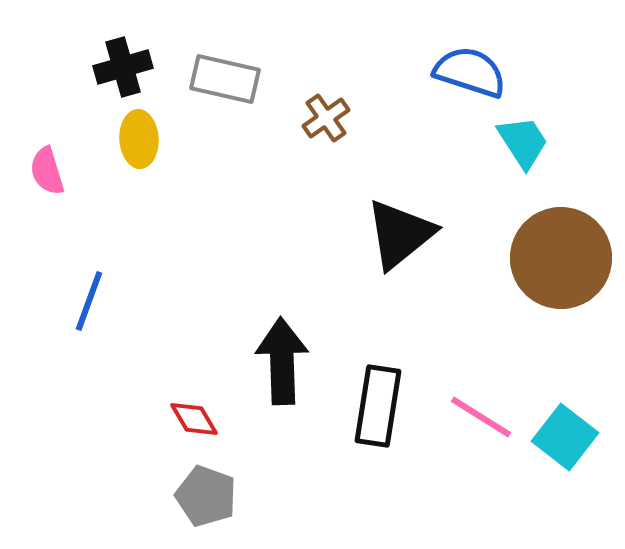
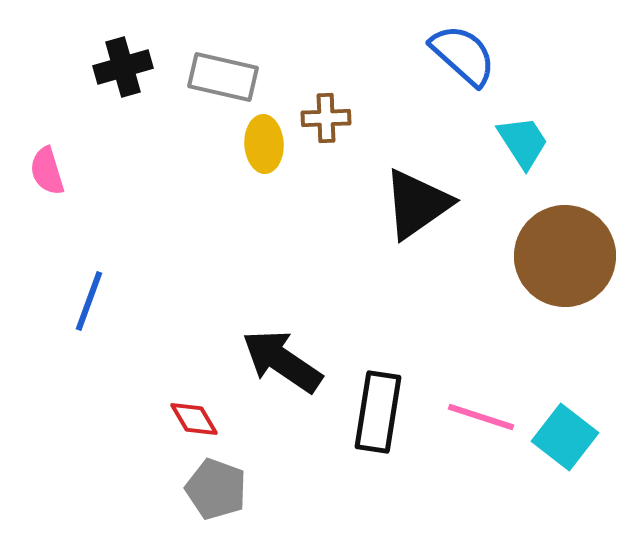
blue semicircle: moved 7 px left, 17 px up; rotated 24 degrees clockwise
gray rectangle: moved 2 px left, 2 px up
brown cross: rotated 33 degrees clockwise
yellow ellipse: moved 125 px right, 5 px down
black triangle: moved 17 px right, 30 px up; rotated 4 degrees clockwise
brown circle: moved 4 px right, 2 px up
black arrow: rotated 54 degrees counterclockwise
black rectangle: moved 6 px down
pink line: rotated 14 degrees counterclockwise
gray pentagon: moved 10 px right, 7 px up
